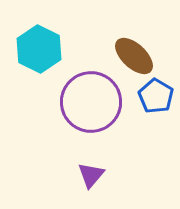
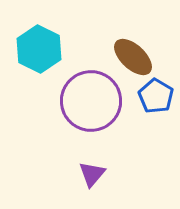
brown ellipse: moved 1 px left, 1 px down
purple circle: moved 1 px up
purple triangle: moved 1 px right, 1 px up
